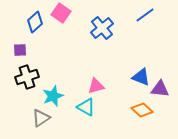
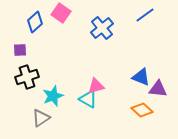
purple triangle: moved 2 px left
cyan triangle: moved 2 px right, 8 px up
